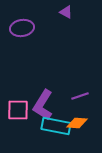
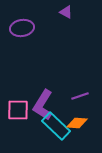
cyan rectangle: rotated 32 degrees clockwise
